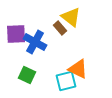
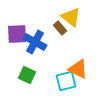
purple square: moved 1 px right
